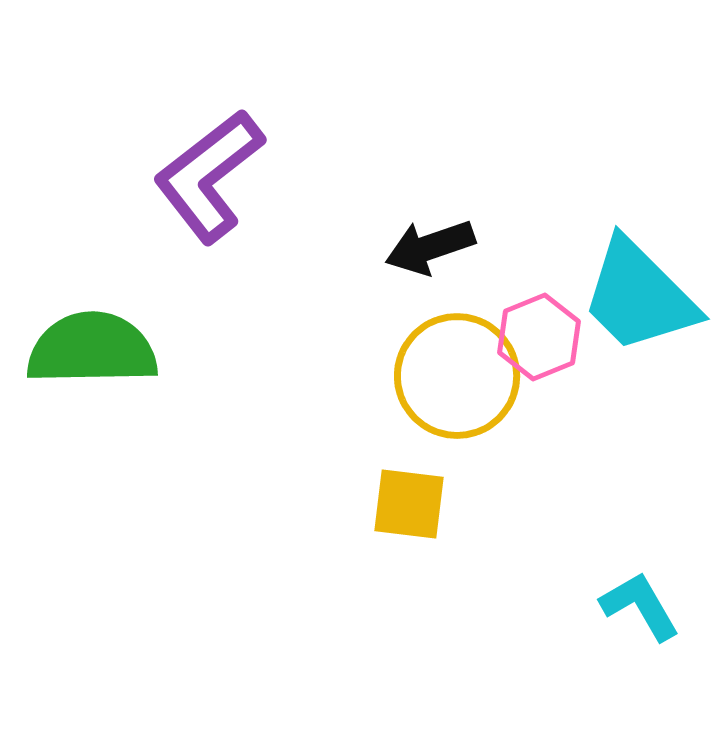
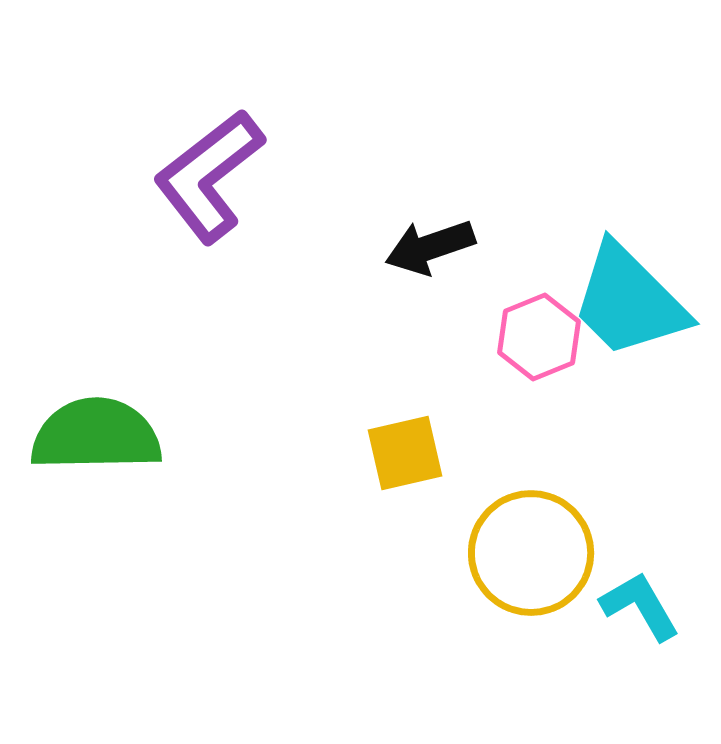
cyan trapezoid: moved 10 px left, 5 px down
green semicircle: moved 4 px right, 86 px down
yellow circle: moved 74 px right, 177 px down
yellow square: moved 4 px left, 51 px up; rotated 20 degrees counterclockwise
